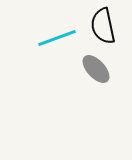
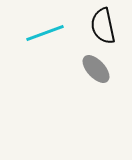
cyan line: moved 12 px left, 5 px up
